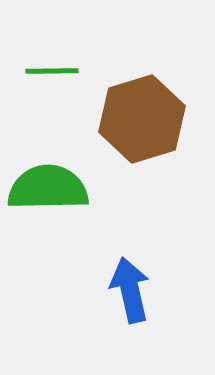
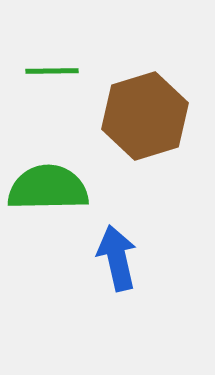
brown hexagon: moved 3 px right, 3 px up
blue arrow: moved 13 px left, 32 px up
